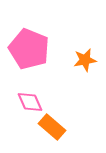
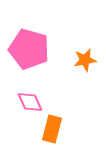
pink pentagon: rotated 6 degrees counterclockwise
orange rectangle: moved 2 px down; rotated 64 degrees clockwise
